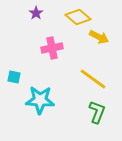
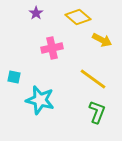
yellow arrow: moved 3 px right, 3 px down
cyan star: rotated 12 degrees clockwise
